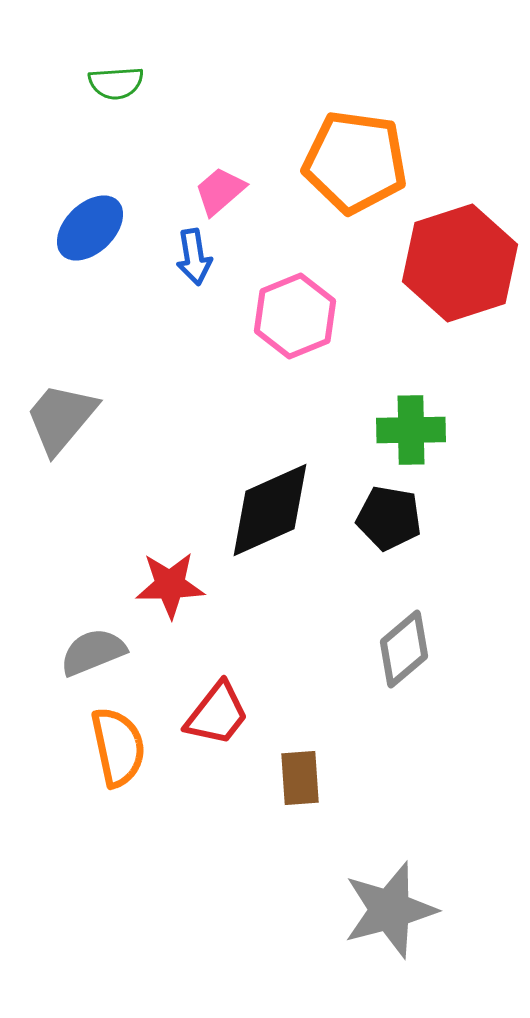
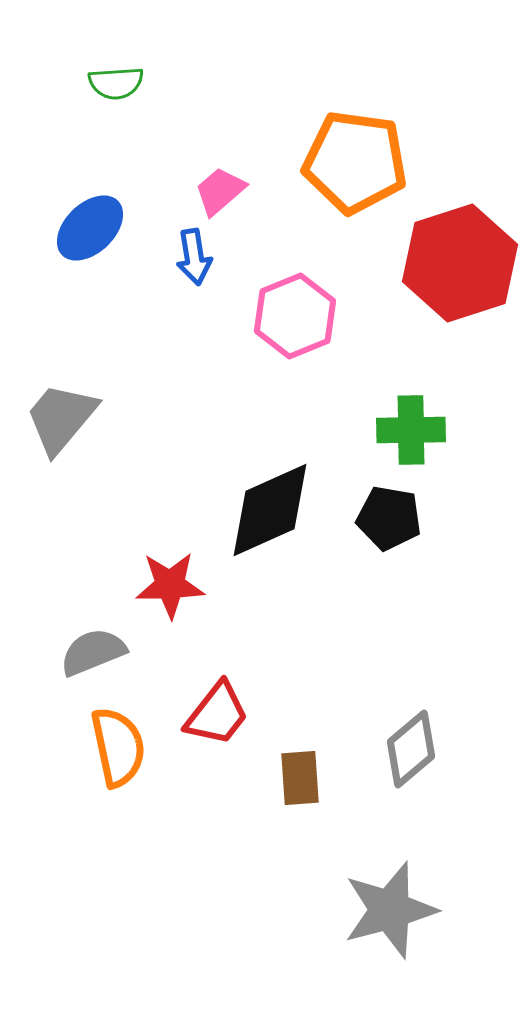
gray diamond: moved 7 px right, 100 px down
